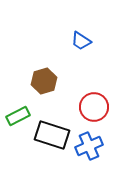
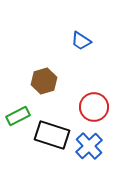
blue cross: rotated 20 degrees counterclockwise
